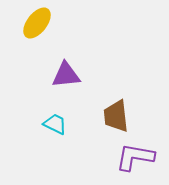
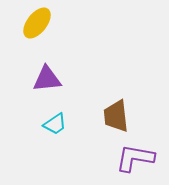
purple triangle: moved 19 px left, 4 px down
cyan trapezoid: rotated 120 degrees clockwise
purple L-shape: moved 1 px down
